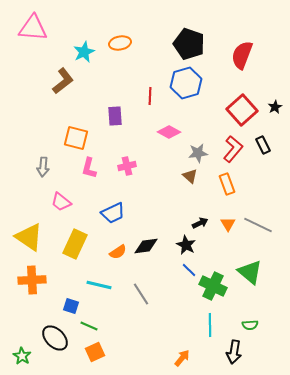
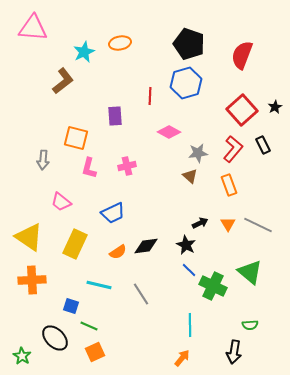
gray arrow at (43, 167): moved 7 px up
orange rectangle at (227, 184): moved 2 px right, 1 px down
cyan line at (210, 325): moved 20 px left
